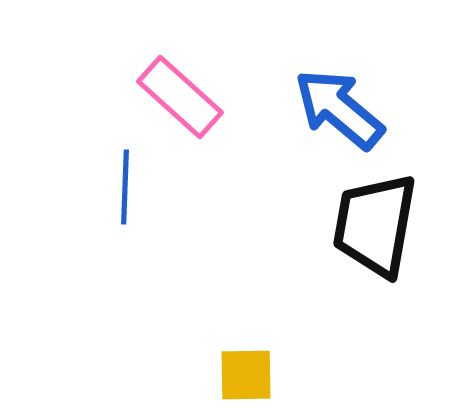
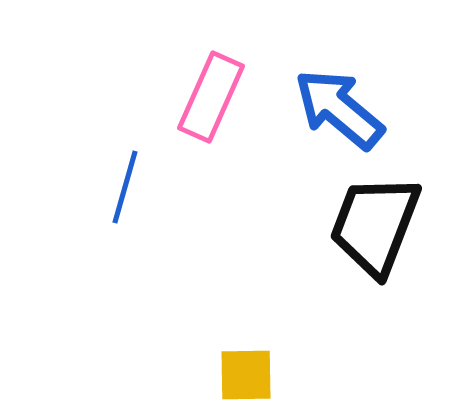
pink rectangle: moved 31 px right; rotated 72 degrees clockwise
blue line: rotated 14 degrees clockwise
black trapezoid: rotated 11 degrees clockwise
